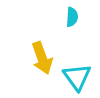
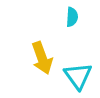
cyan triangle: moved 1 px right, 1 px up
